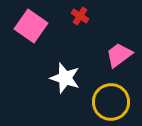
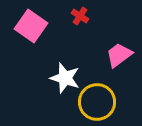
yellow circle: moved 14 px left
